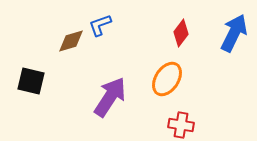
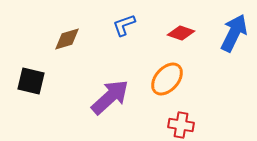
blue L-shape: moved 24 px right
red diamond: rotated 72 degrees clockwise
brown diamond: moved 4 px left, 2 px up
orange ellipse: rotated 8 degrees clockwise
purple arrow: rotated 15 degrees clockwise
